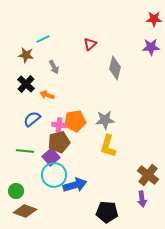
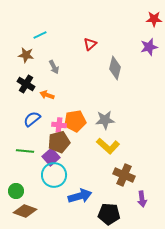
cyan line: moved 3 px left, 4 px up
purple star: moved 2 px left; rotated 12 degrees counterclockwise
black cross: rotated 12 degrees counterclockwise
yellow L-shape: rotated 65 degrees counterclockwise
brown cross: moved 24 px left; rotated 15 degrees counterclockwise
blue arrow: moved 5 px right, 11 px down
black pentagon: moved 2 px right, 2 px down
